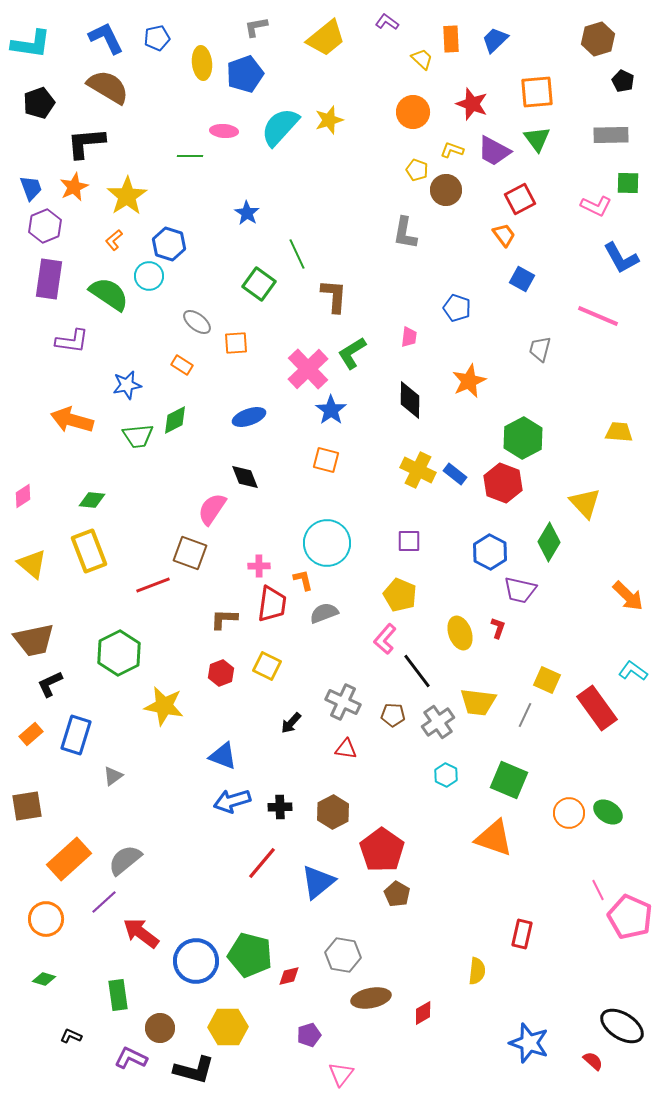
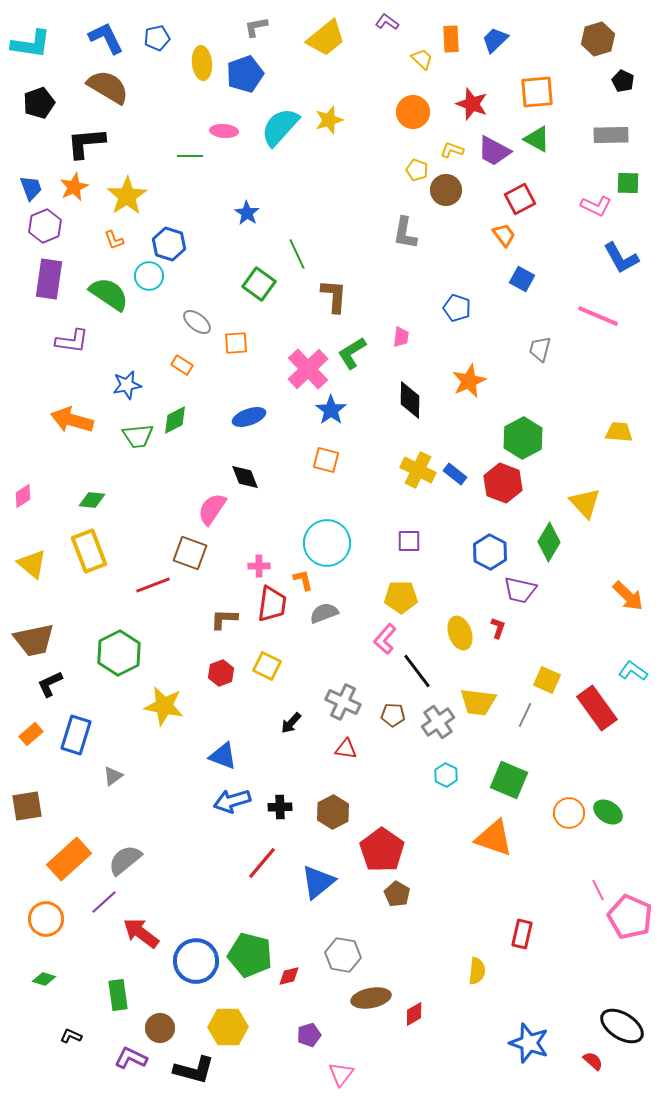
green triangle at (537, 139): rotated 24 degrees counterclockwise
orange L-shape at (114, 240): rotated 70 degrees counterclockwise
pink trapezoid at (409, 337): moved 8 px left
yellow pentagon at (400, 595): moved 1 px right, 2 px down; rotated 24 degrees counterclockwise
red diamond at (423, 1013): moved 9 px left, 1 px down
